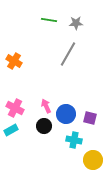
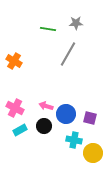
green line: moved 1 px left, 9 px down
pink arrow: rotated 48 degrees counterclockwise
cyan rectangle: moved 9 px right
yellow circle: moved 7 px up
